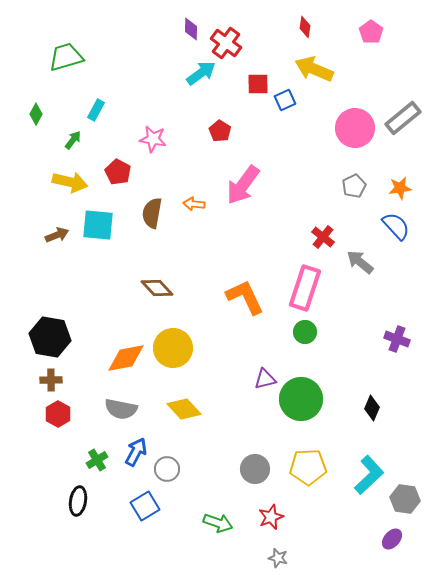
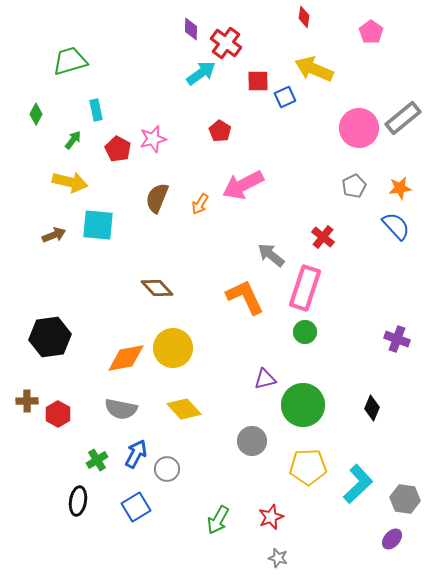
red diamond at (305, 27): moved 1 px left, 10 px up
green trapezoid at (66, 57): moved 4 px right, 4 px down
red square at (258, 84): moved 3 px up
blue square at (285, 100): moved 3 px up
cyan rectangle at (96, 110): rotated 40 degrees counterclockwise
pink circle at (355, 128): moved 4 px right
pink star at (153, 139): rotated 24 degrees counterclockwise
red pentagon at (118, 172): moved 23 px up
pink arrow at (243, 185): rotated 27 degrees clockwise
orange arrow at (194, 204): moved 6 px right; rotated 65 degrees counterclockwise
brown semicircle at (152, 213): moved 5 px right, 15 px up; rotated 12 degrees clockwise
brown arrow at (57, 235): moved 3 px left
gray arrow at (360, 262): moved 89 px left, 7 px up
black hexagon at (50, 337): rotated 18 degrees counterclockwise
brown cross at (51, 380): moved 24 px left, 21 px down
green circle at (301, 399): moved 2 px right, 6 px down
blue arrow at (136, 452): moved 2 px down
gray circle at (255, 469): moved 3 px left, 28 px up
cyan L-shape at (369, 475): moved 11 px left, 9 px down
blue square at (145, 506): moved 9 px left, 1 px down
green arrow at (218, 523): moved 3 px up; rotated 100 degrees clockwise
